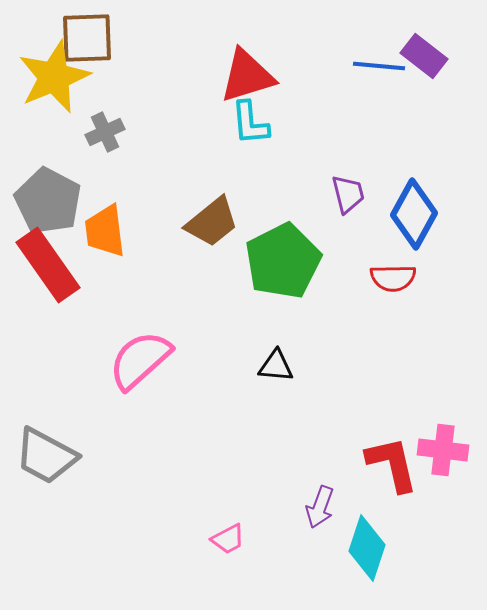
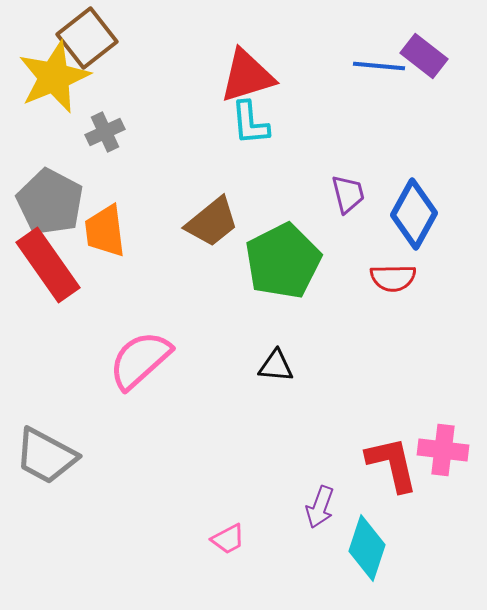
brown square: rotated 36 degrees counterclockwise
gray pentagon: moved 2 px right, 1 px down
